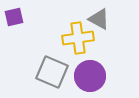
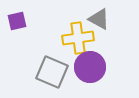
purple square: moved 3 px right, 4 px down
purple circle: moved 9 px up
